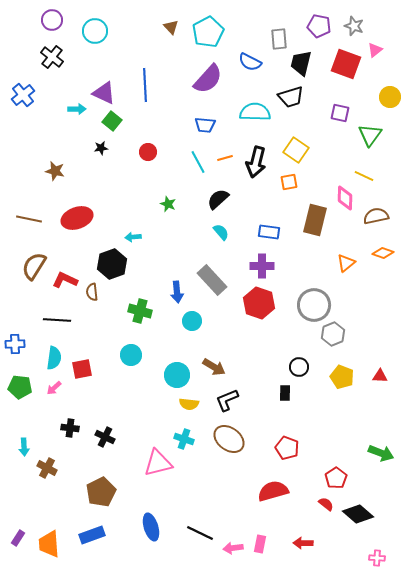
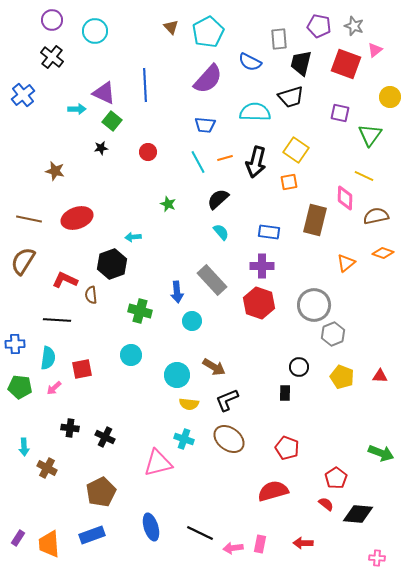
brown semicircle at (34, 266): moved 11 px left, 5 px up
brown semicircle at (92, 292): moved 1 px left, 3 px down
cyan semicircle at (54, 358): moved 6 px left
black diamond at (358, 514): rotated 36 degrees counterclockwise
